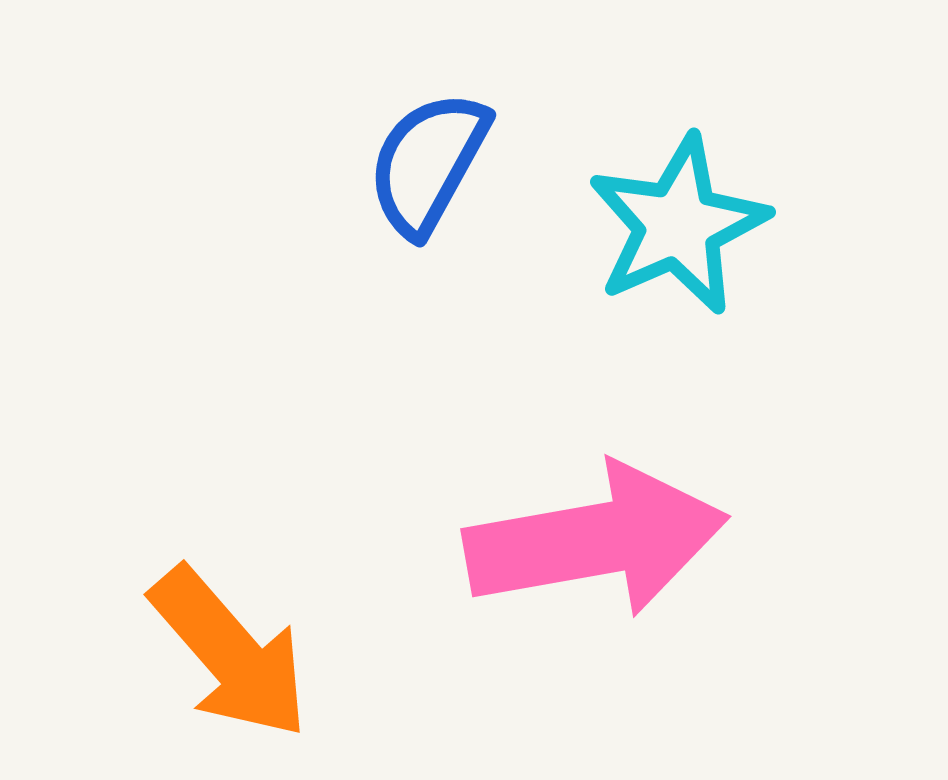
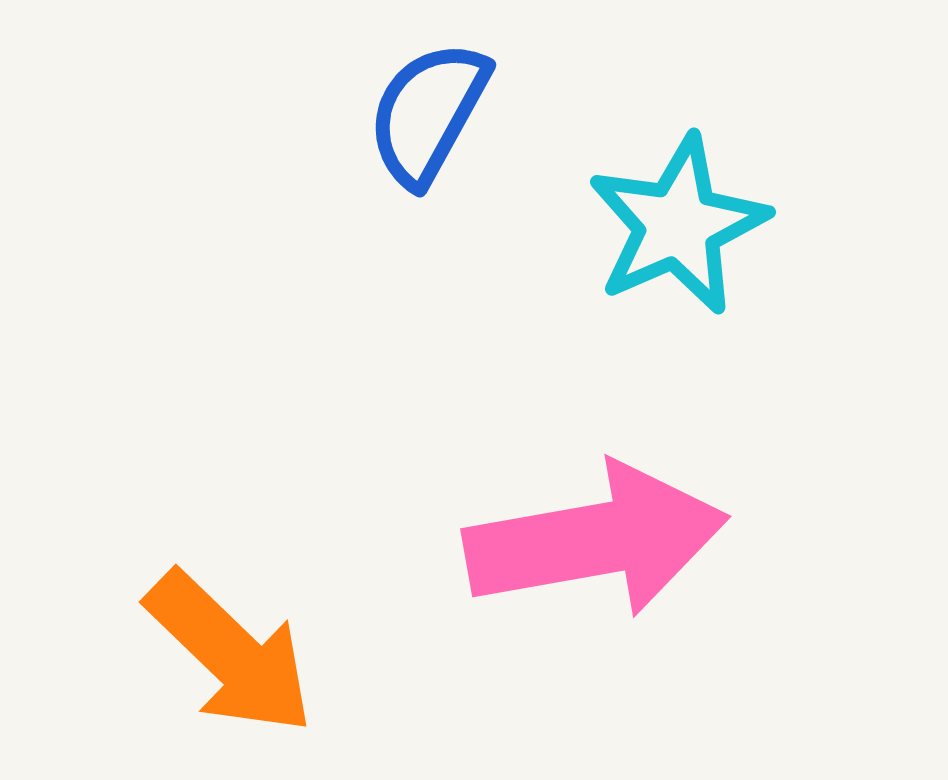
blue semicircle: moved 50 px up
orange arrow: rotated 5 degrees counterclockwise
